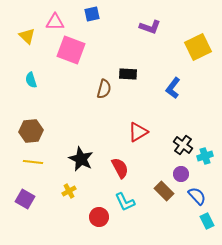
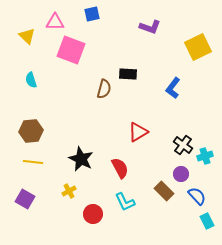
red circle: moved 6 px left, 3 px up
